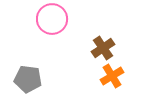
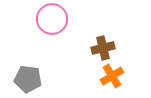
brown cross: rotated 20 degrees clockwise
